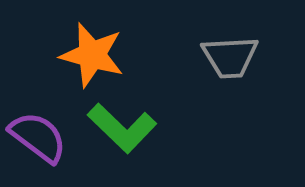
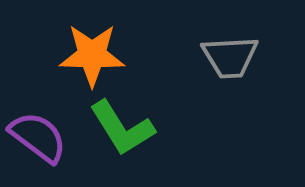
orange star: rotated 14 degrees counterclockwise
green L-shape: rotated 14 degrees clockwise
